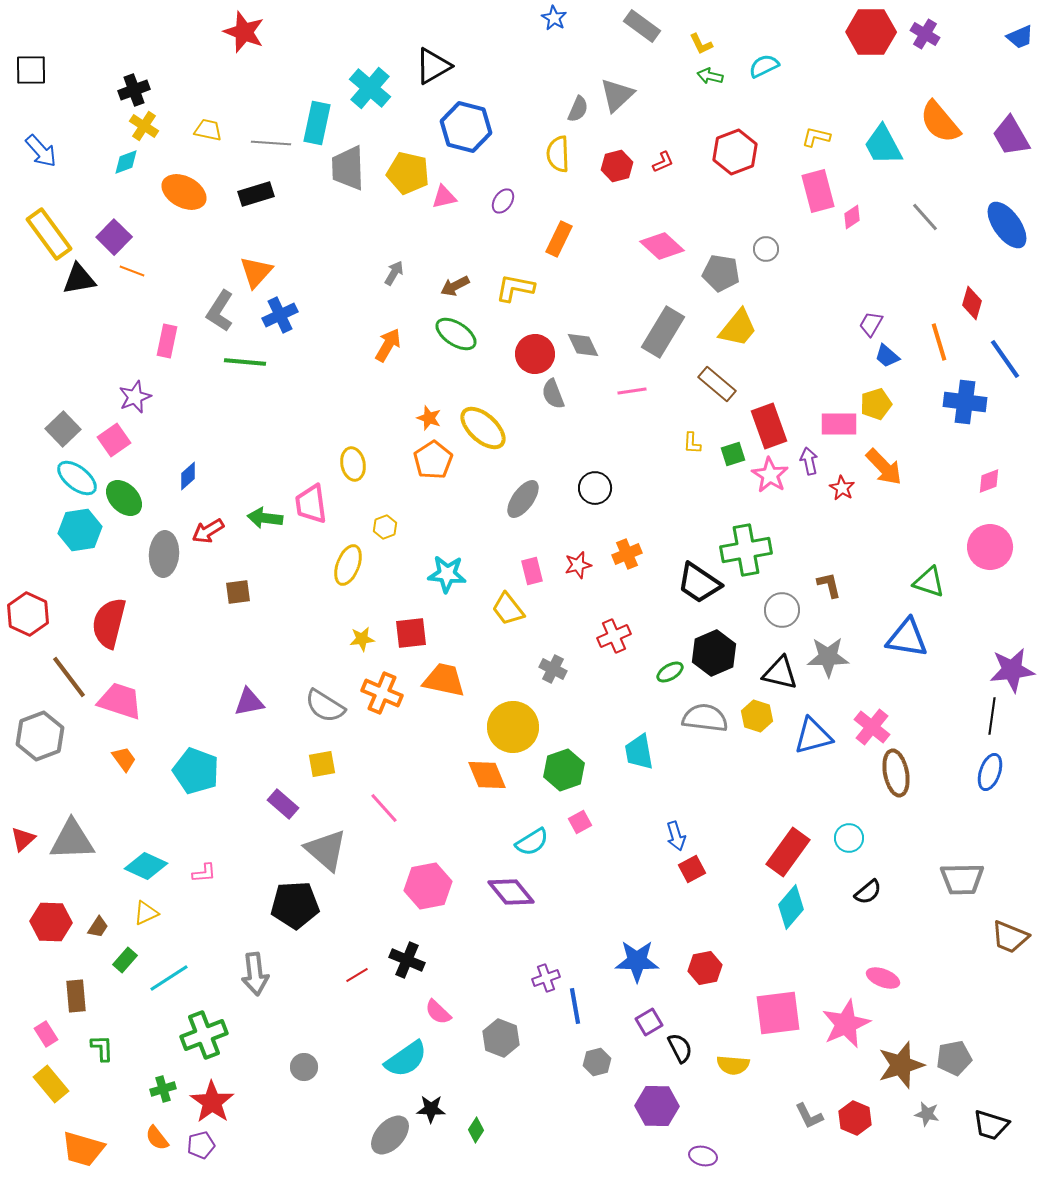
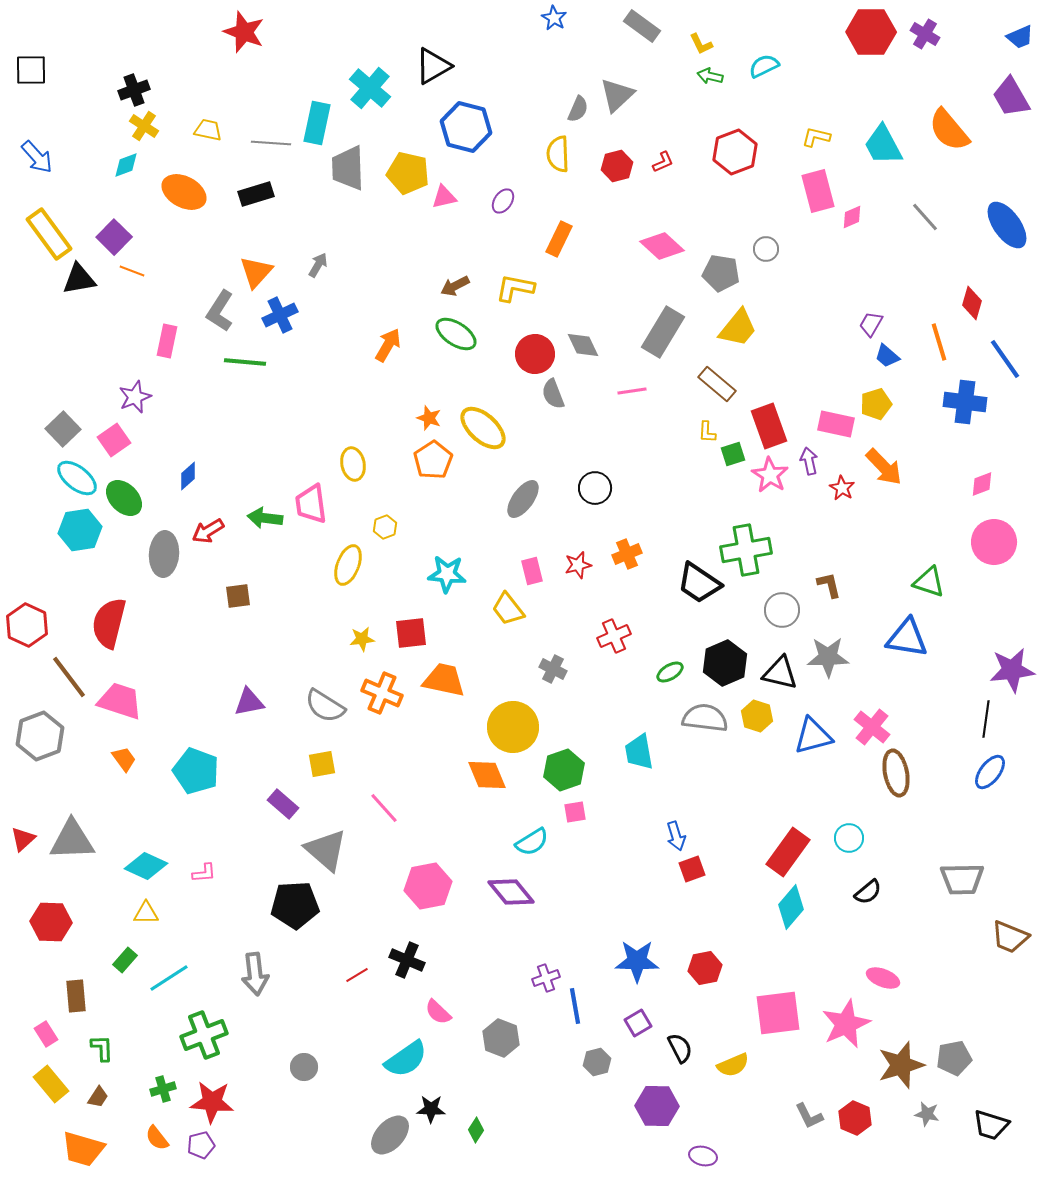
orange semicircle at (940, 122): moved 9 px right, 8 px down
purple trapezoid at (1011, 136): moved 39 px up
blue arrow at (41, 151): moved 4 px left, 6 px down
cyan diamond at (126, 162): moved 3 px down
pink diamond at (852, 217): rotated 10 degrees clockwise
gray arrow at (394, 273): moved 76 px left, 8 px up
pink rectangle at (839, 424): moved 3 px left; rotated 12 degrees clockwise
yellow L-shape at (692, 443): moved 15 px right, 11 px up
pink diamond at (989, 481): moved 7 px left, 3 px down
pink circle at (990, 547): moved 4 px right, 5 px up
brown square at (238, 592): moved 4 px down
red hexagon at (28, 614): moved 1 px left, 11 px down
black hexagon at (714, 653): moved 11 px right, 10 px down
black line at (992, 716): moved 6 px left, 3 px down
blue ellipse at (990, 772): rotated 18 degrees clockwise
pink square at (580, 822): moved 5 px left, 10 px up; rotated 20 degrees clockwise
red square at (692, 869): rotated 8 degrees clockwise
yellow triangle at (146, 913): rotated 24 degrees clockwise
brown trapezoid at (98, 927): moved 170 px down
purple square at (649, 1022): moved 11 px left, 1 px down
yellow semicircle at (733, 1065): rotated 28 degrees counterclockwise
red star at (212, 1102): rotated 30 degrees counterclockwise
